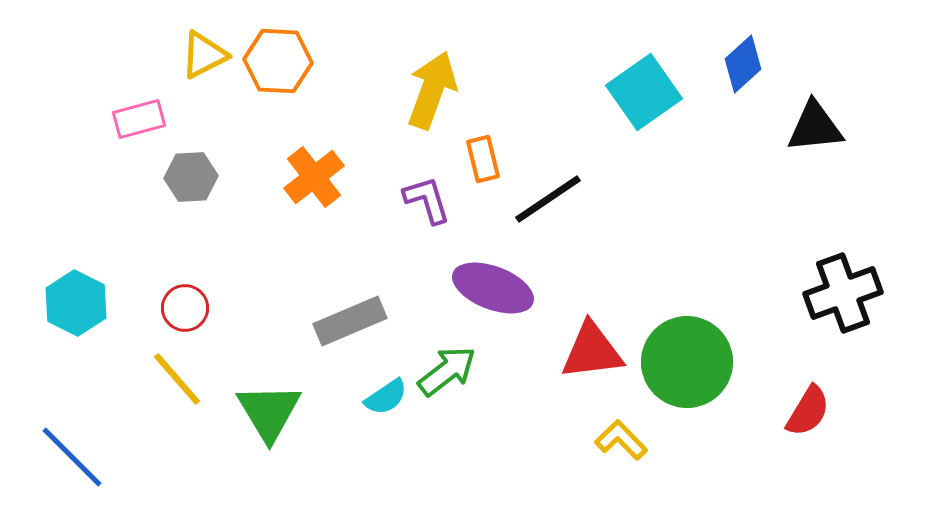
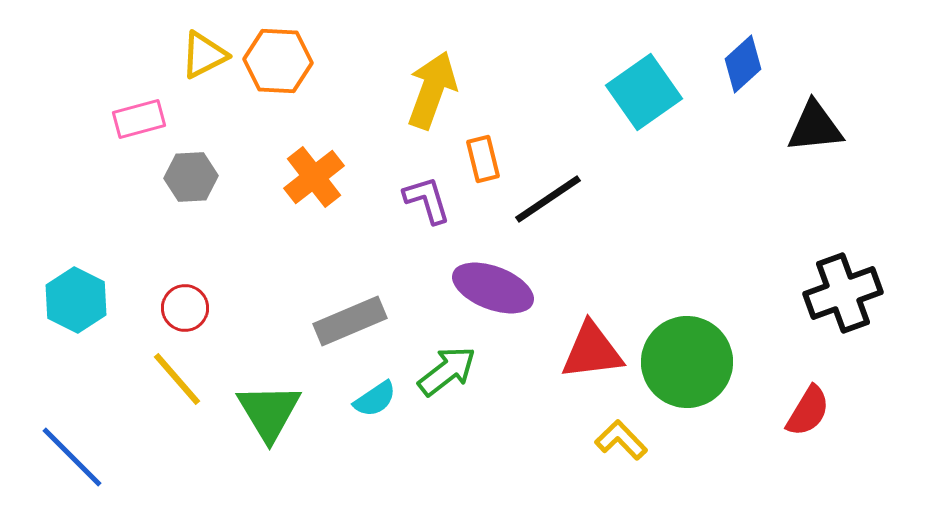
cyan hexagon: moved 3 px up
cyan semicircle: moved 11 px left, 2 px down
